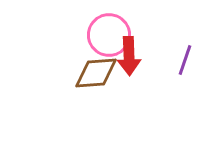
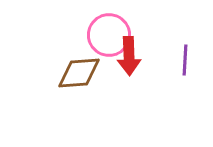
purple line: rotated 16 degrees counterclockwise
brown diamond: moved 17 px left
